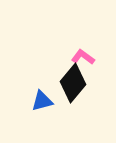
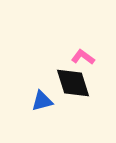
black diamond: rotated 57 degrees counterclockwise
